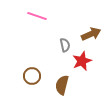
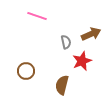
gray semicircle: moved 1 px right, 3 px up
brown circle: moved 6 px left, 5 px up
